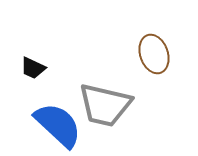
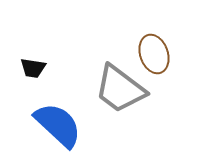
black trapezoid: rotated 16 degrees counterclockwise
gray trapezoid: moved 15 px right, 16 px up; rotated 24 degrees clockwise
